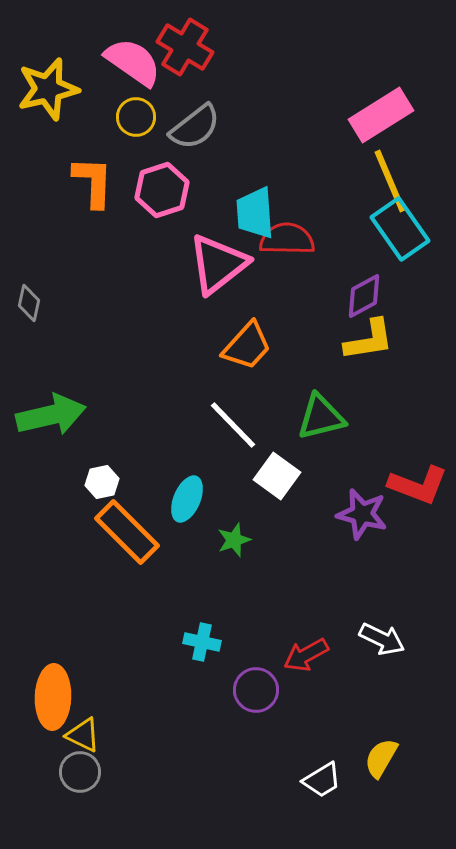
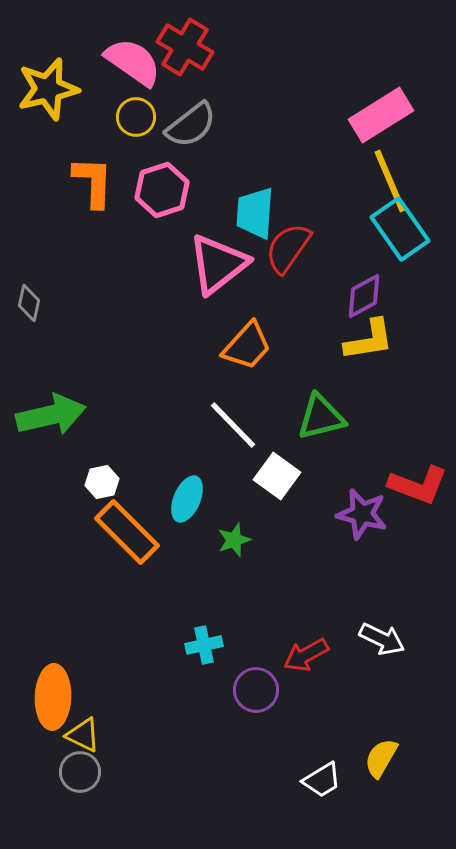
gray semicircle: moved 4 px left, 2 px up
cyan trapezoid: rotated 8 degrees clockwise
red semicircle: moved 1 px right, 9 px down; rotated 56 degrees counterclockwise
cyan cross: moved 2 px right, 3 px down; rotated 24 degrees counterclockwise
